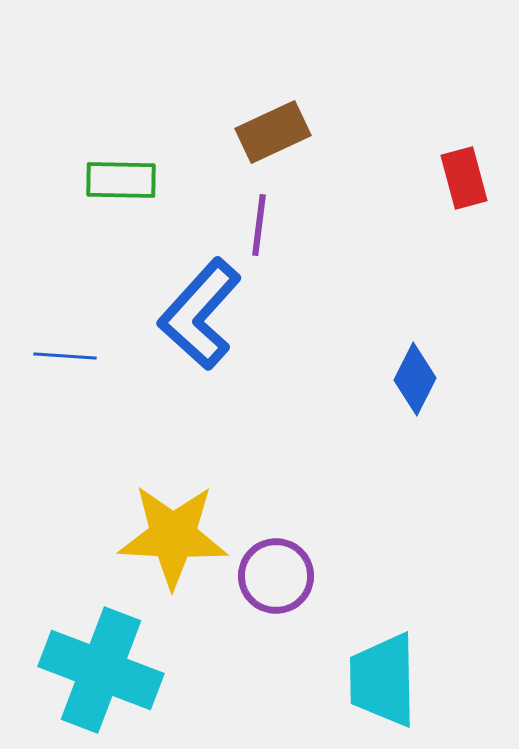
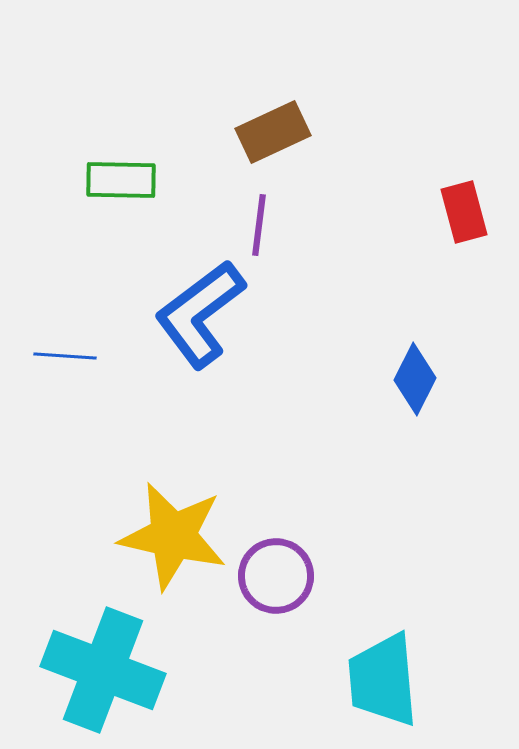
red rectangle: moved 34 px down
blue L-shape: rotated 11 degrees clockwise
yellow star: rotated 10 degrees clockwise
cyan cross: moved 2 px right
cyan trapezoid: rotated 4 degrees counterclockwise
